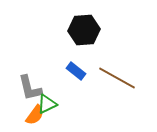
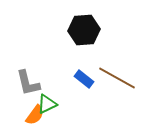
blue rectangle: moved 8 px right, 8 px down
gray L-shape: moved 2 px left, 5 px up
